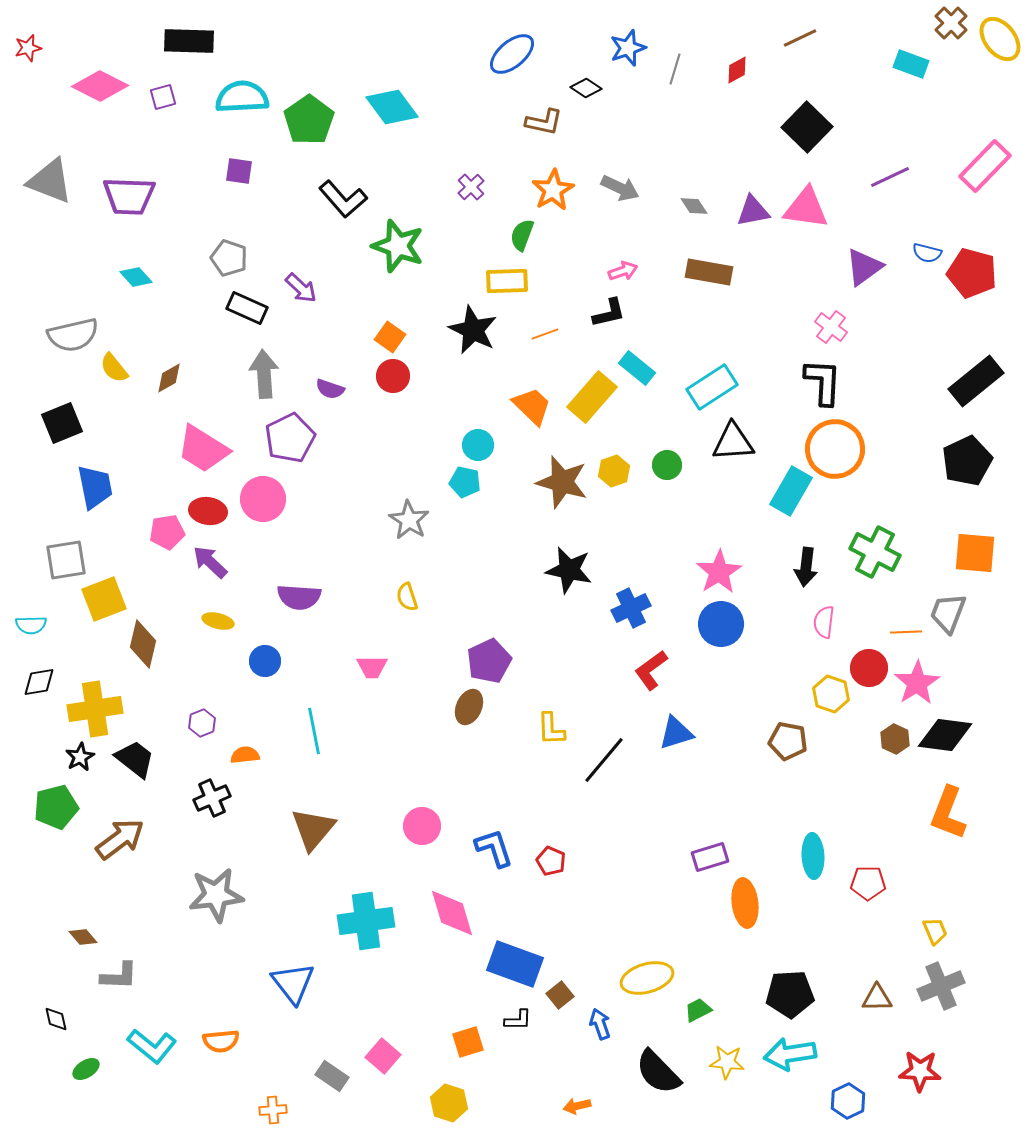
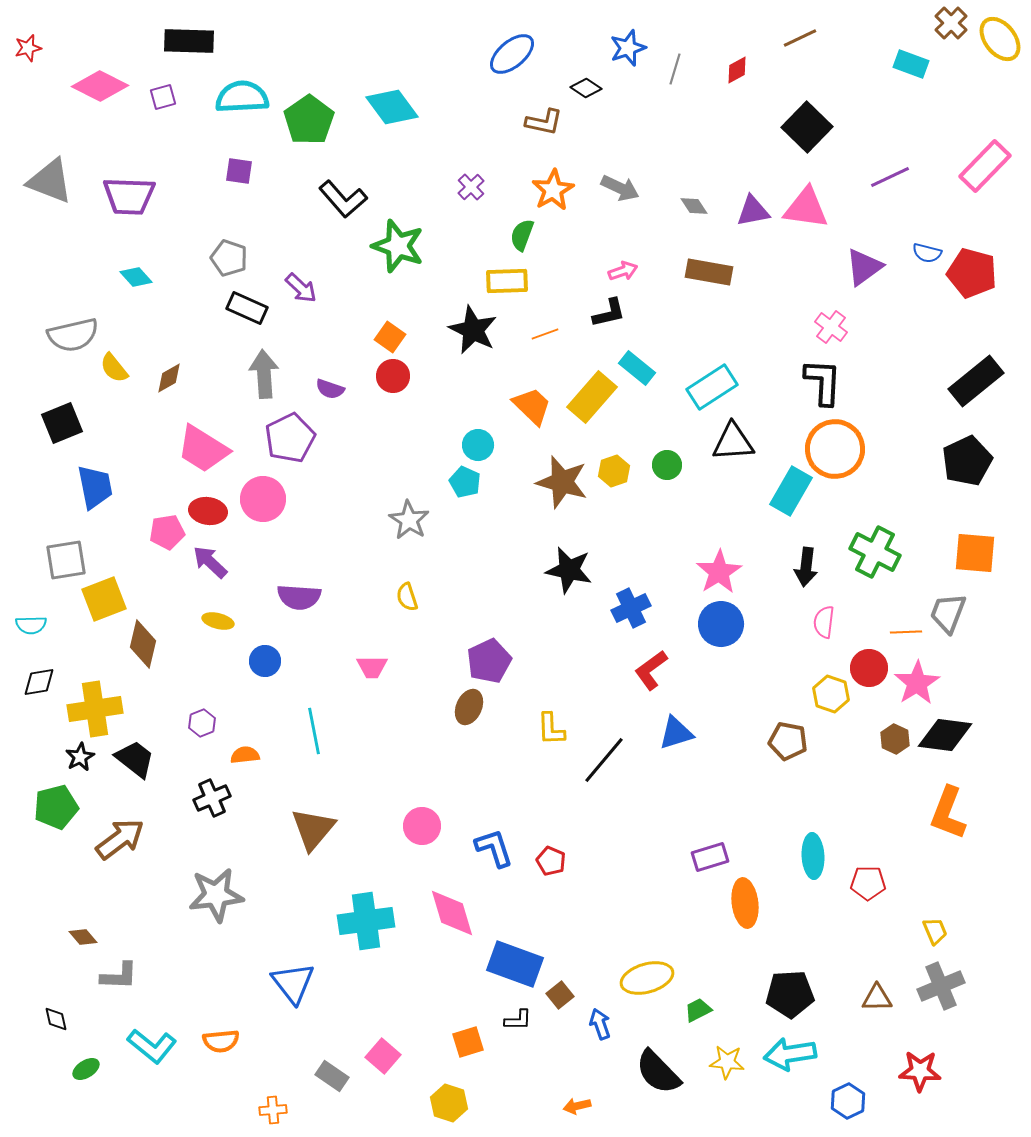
cyan pentagon at (465, 482): rotated 12 degrees clockwise
